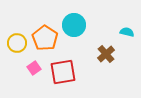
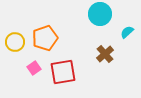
cyan circle: moved 26 px right, 11 px up
cyan semicircle: rotated 56 degrees counterclockwise
orange pentagon: rotated 20 degrees clockwise
yellow circle: moved 2 px left, 1 px up
brown cross: moved 1 px left
